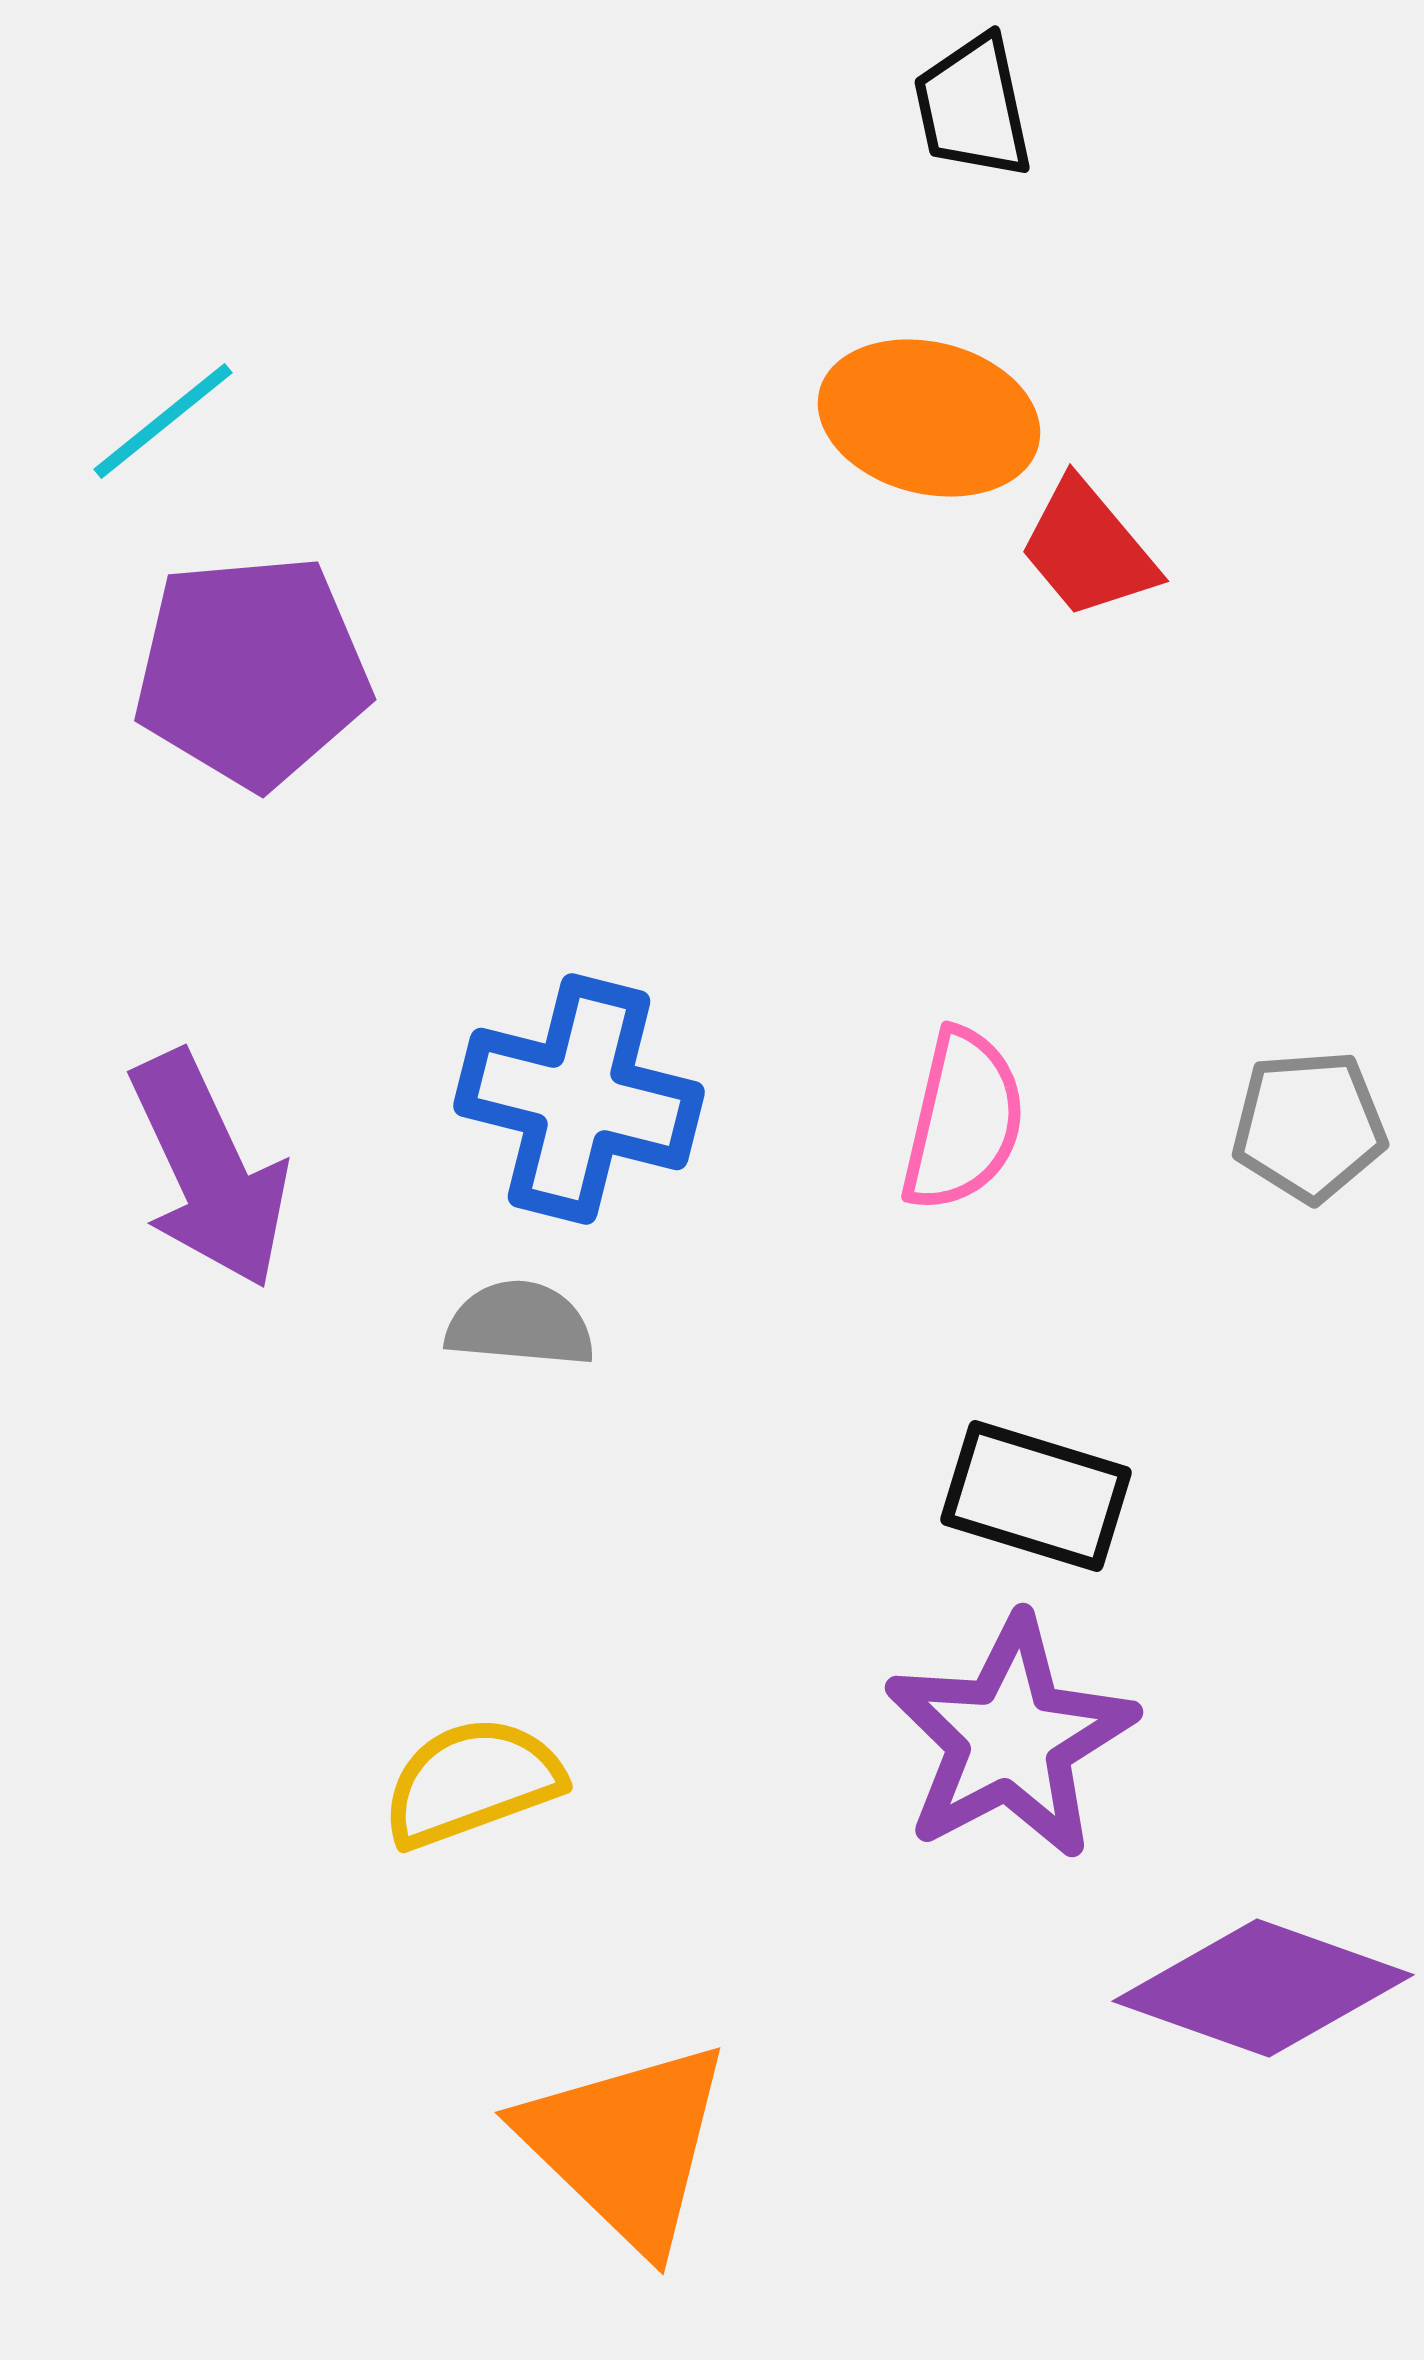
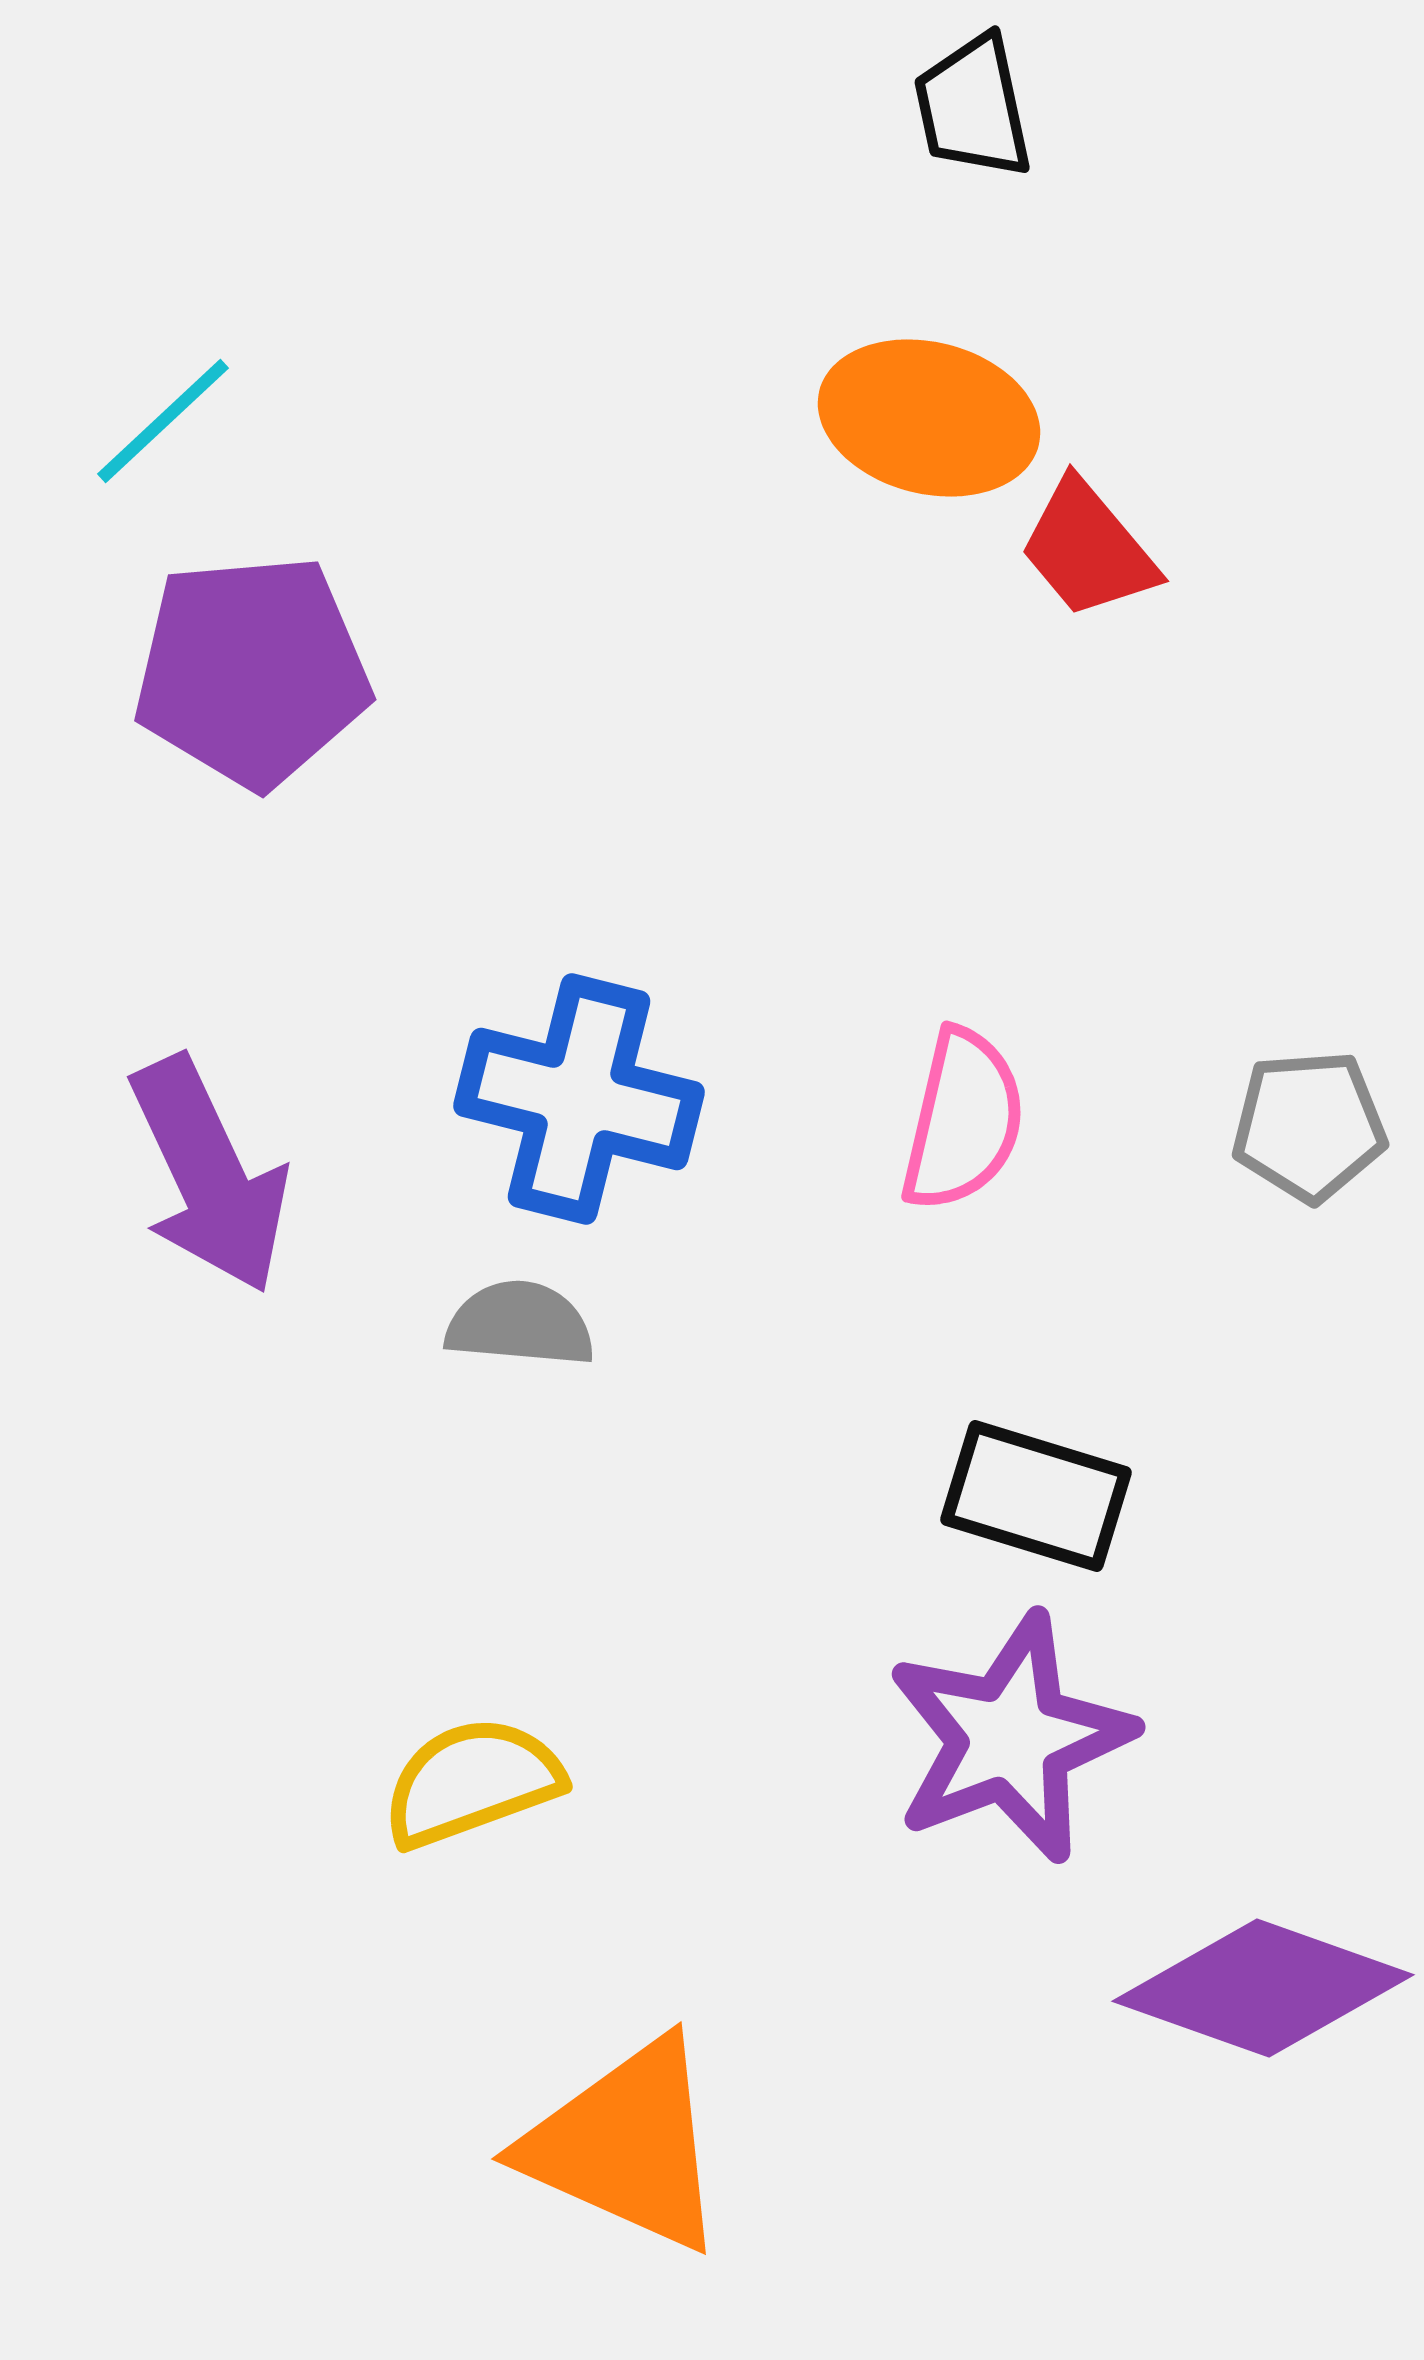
cyan line: rotated 4 degrees counterclockwise
purple arrow: moved 5 px down
purple star: rotated 7 degrees clockwise
orange triangle: rotated 20 degrees counterclockwise
